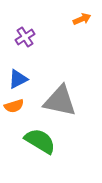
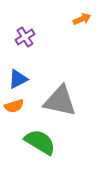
green semicircle: moved 1 px down
